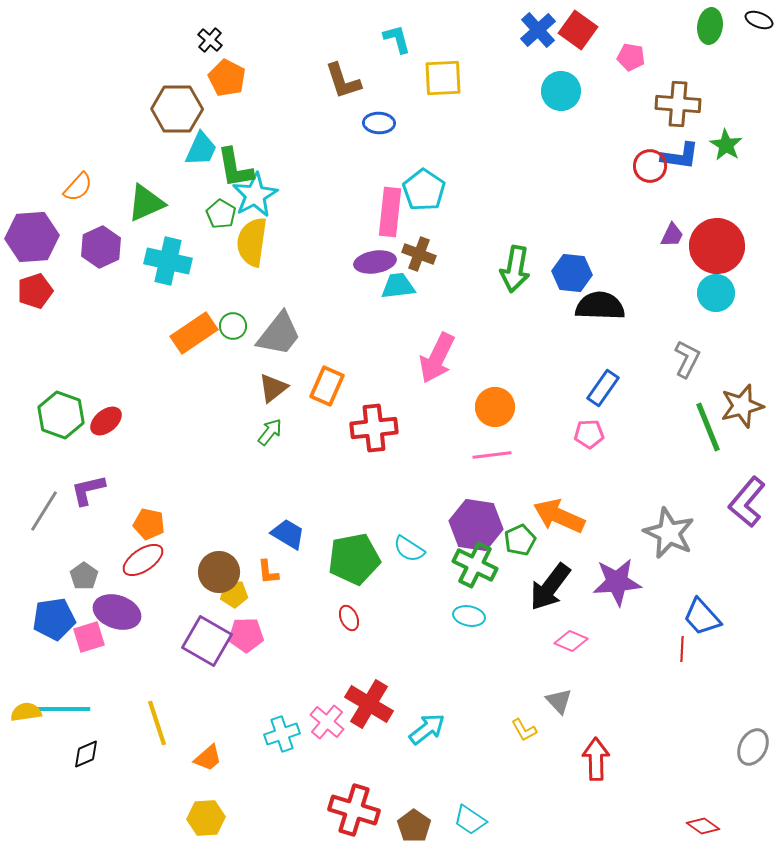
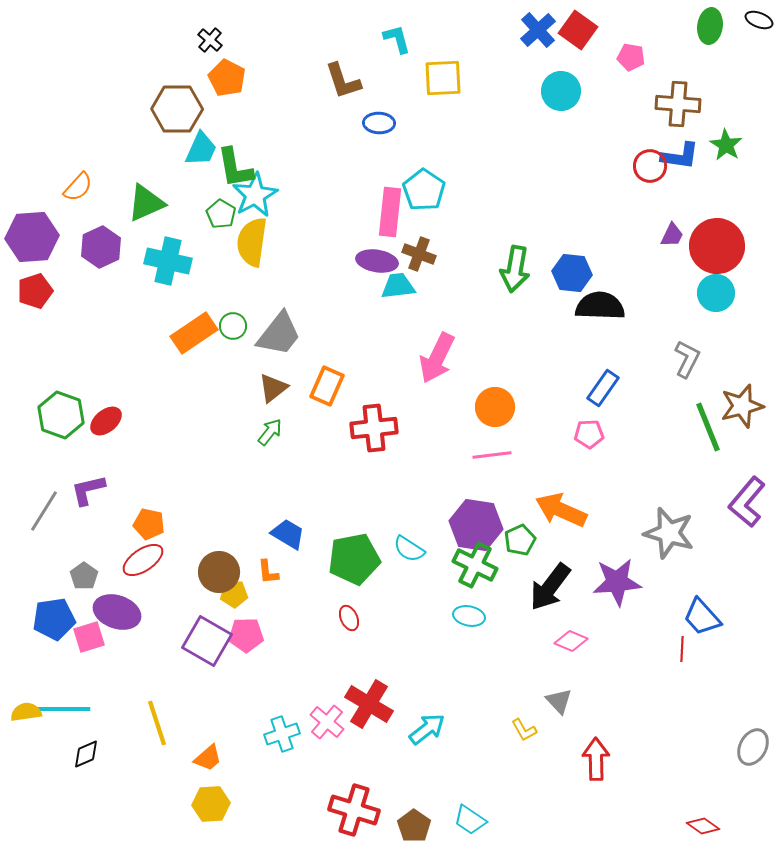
purple ellipse at (375, 262): moved 2 px right, 1 px up; rotated 18 degrees clockwise
orange arrow at (559, 516): moved 2 px right, 6 px up
gray star at (669, 533): rotated 9 degrees counterclockwise
yellow hexagon at (206, 818): moved 5 px right, 14 px up
